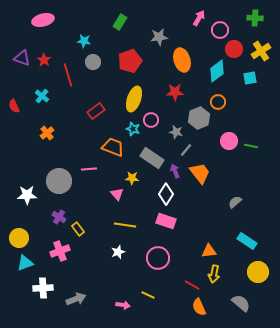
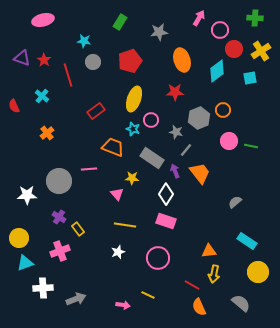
gray star at (159, 37): moved 5 px up
orange circle at (218, 102): moved 5 px right, 8 px down
